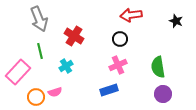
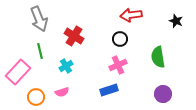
green semicircle: moved 10 px up
pink semicircle: moved 7 px right
